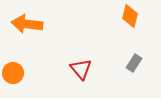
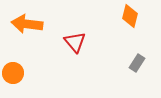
gray rectangle: moved 3 px right
red triangle: moved 6 px left, 27 px up
